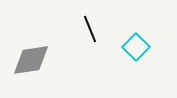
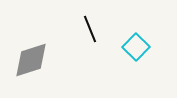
gray diamond: rotated 9 degrees counterclockwise
